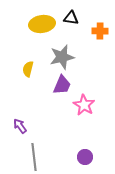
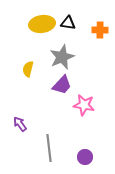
black triangle: moved 3 px left, 5 px down
orange cross: moved 1 px up
gray star: rotated 10 degrees counterclockwise
purple trapezoid: rotated 20 degrees clockwise
pink star: rotated 20 degrees counterclockwise
purple arrow: moved 2 px up
gray line: moved 15 px right, 9 px up
